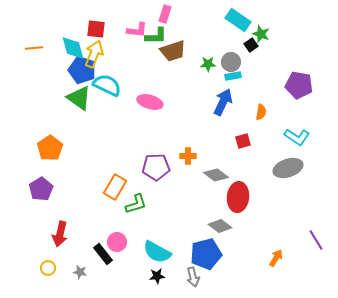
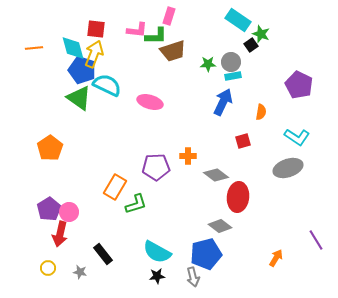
pink rectangle at (165, 14): moved 4 px right, 2 px down
purple pentagon at (299, 85): rotated 16 degrees clockwise
purple pentagon at (41, 189): moved 8 px right, 20 px down
pink circle at (117, 242): moved 48 px left, 30 px up
